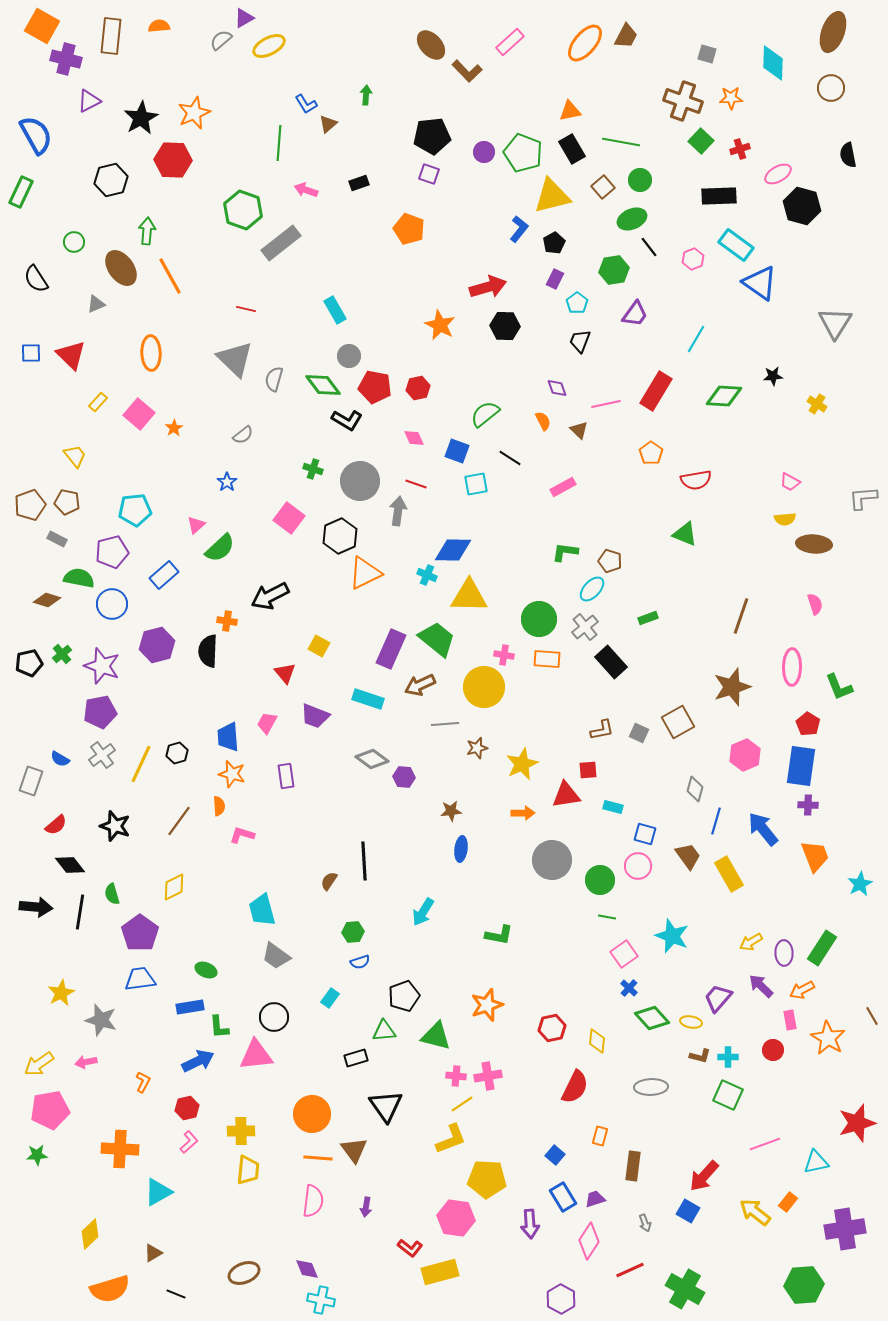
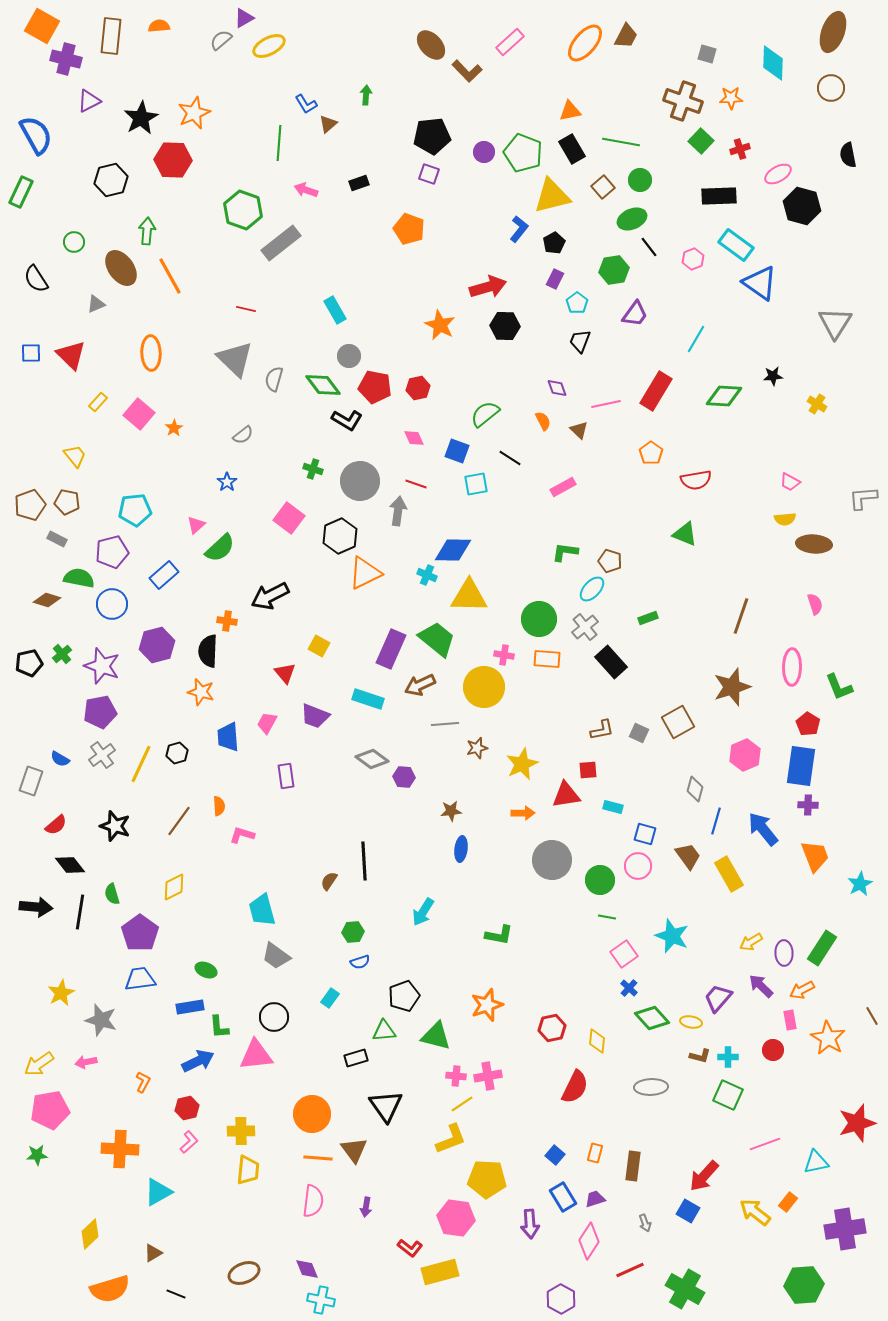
orange star at (232, 774): moved 31 px left, 82 px up
orange rectangle at (600, 1136): moved 5 px left, 17 px down
